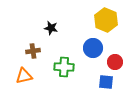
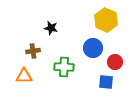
orange triangle: rotated 12 degrees clockwise
